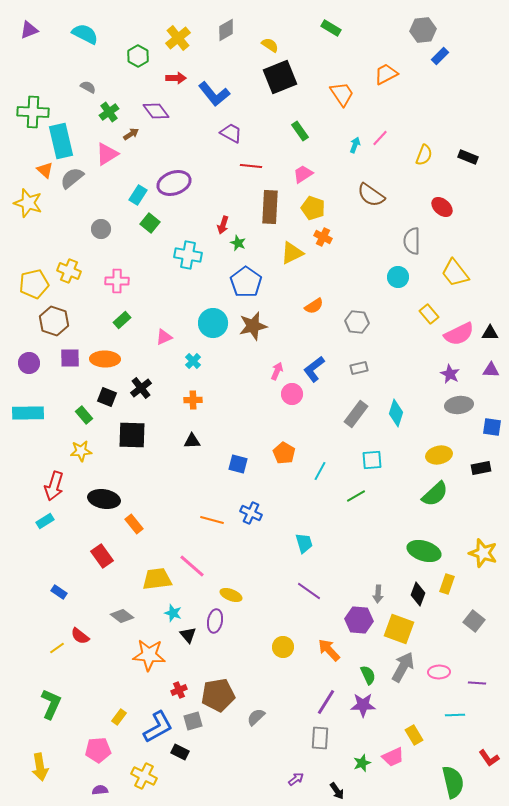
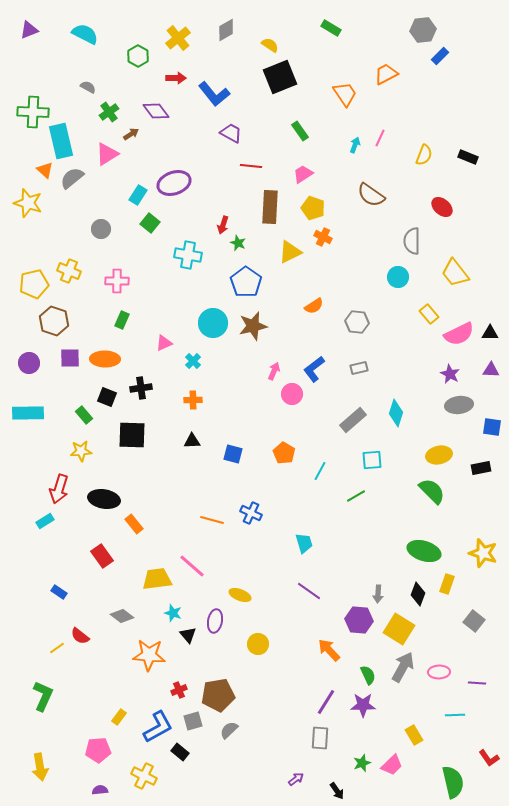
orange trapezoid at (342, 94): moved 3 px right
pink line at (380, 138): rotated 18 degrees counterclockwise
yellow triangle at (292, 253): moved 2 px left, 1 px up
green rectangle at (122, 320): rotated 24 degrees counterclockwise
pink triangle at (164, 337): moved 6 px down
pink arrow at (277, 371): moved 3 px left
black cross at (141, 388): rotated 30 degrees clockwise
gray rectangle at (356, 414): moved 3 px left, 6 px down; rotated 12 degrees clockwise
blue square at (238, 464): moved 5 px left, 10 px up
red arrow at (54, 486): moved 5 px right, 3 px down
green semicircle at (435, 494): moved 3 px left, 3 px up; rotated 92 degrees counterclockwise
yellow ellipse at (231, 595): moved 9 px right
yellow square at (399, 629): rotated 12 degrees clockwise
yellow circle at (283, 647): moved 25 px left, 3 px up
green L-shape at (51, 704): moved 8 px left, 8 px up
gray semicircle at (256, 717): moved 27 px left, 13 px down
black rectangle at (180, 752): rotated 12 degrees clockwise
pink trapezoid at (393, 757): moved 1 px left, 8 px down; rotated 20 degrees counterclockwise
